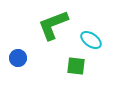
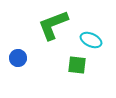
cyan ellipse: rotated 10 degrees counterclockwise
green square: moved 1 px right, 1 px up
